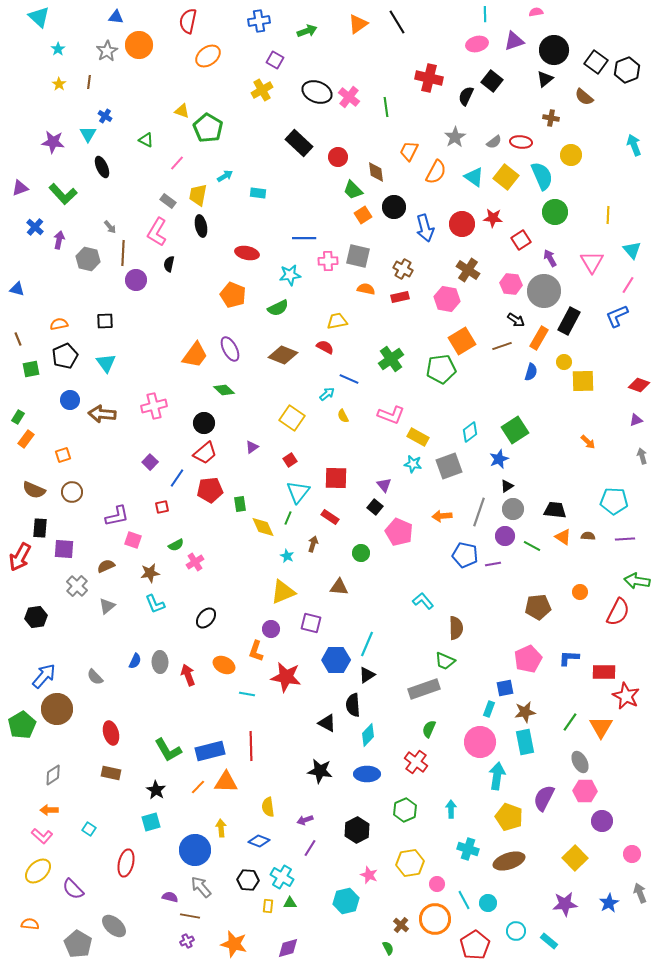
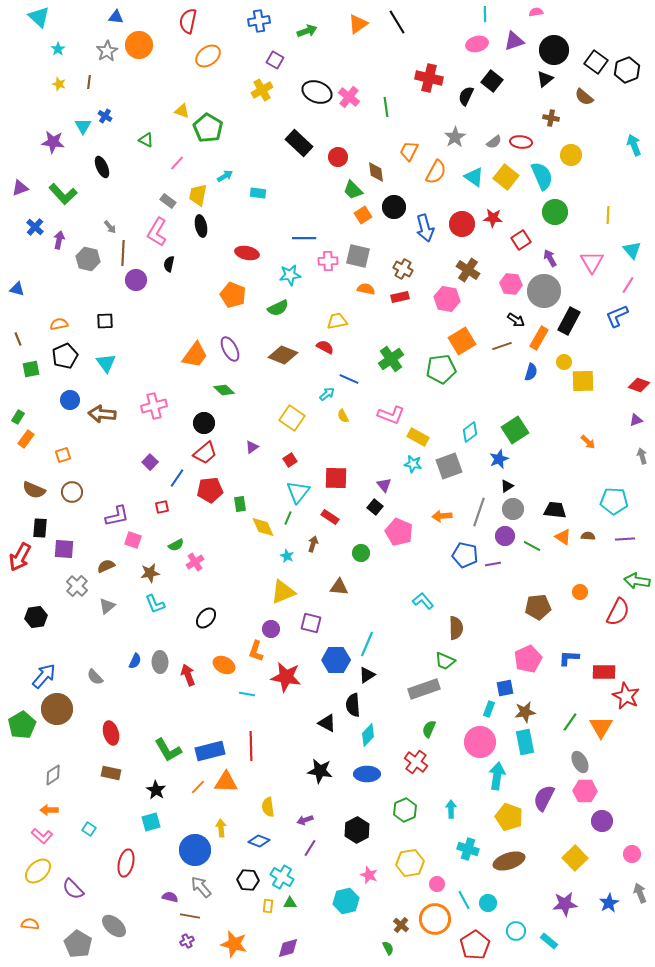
yellow star at (59, 84): rotated 16 degrees counterclockwise
cyan triangle at (88, 134): moved 5 px left, 8 px up
